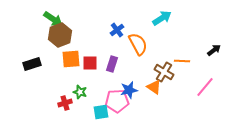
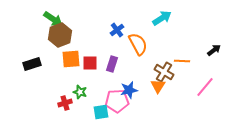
orange triangle: moved 4 px right, 1 px up; rotated 28 degrees clockwise
